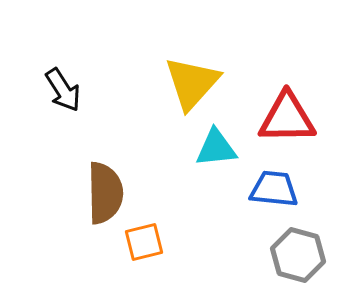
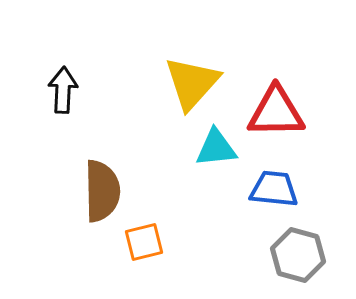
black arrow: rotated 144 degrees counterclockwise
red triangle: moved 11 px left, 6 px up
brown semicircle: moved 3 px left, 2 px up
